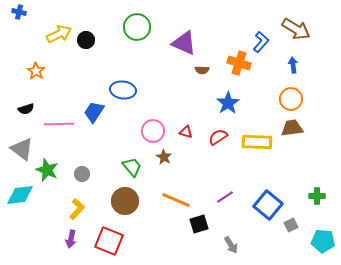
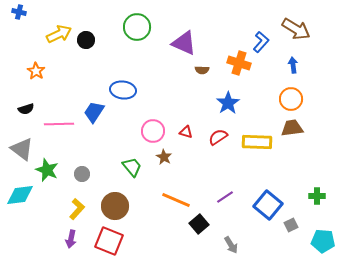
brown circle: moved 10 px left, 5 px down
black square: rotated 24 degrees counterclockwise
